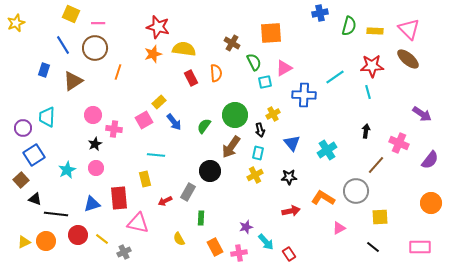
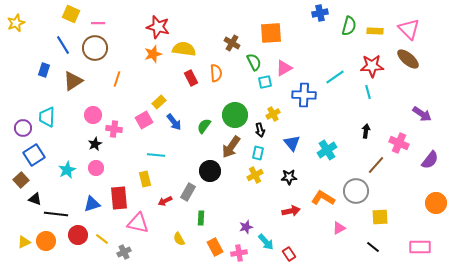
orange line at (118, 72): moved 1 px left, 7 px down
orange circle at (431, 203): moved 5 px right
